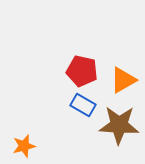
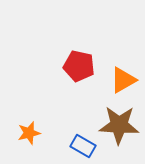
red pentagon: moved 3 px left, 5 px up
blue rectangle: moved 41 px down
orange star: moved 5 px right, 13 px up
